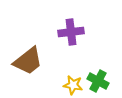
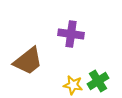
purple cross: moved 2 px down; rotated 15 degrees clockwise
green cross: rotated 30 degrees clockwise
